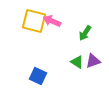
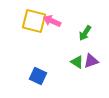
purple triangle: moved 2 px left
